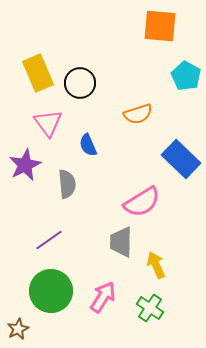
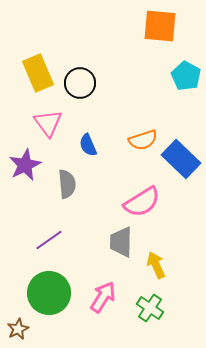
orange semicircle: moved 5 px right, 26 px down
green circle: moved 2 px left, 2 px down
